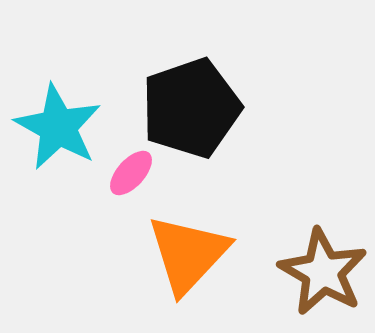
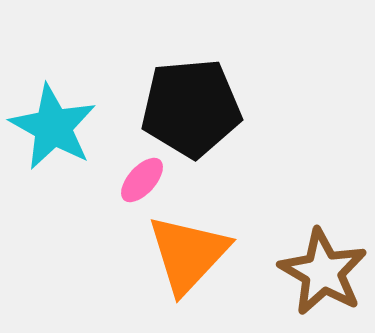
black pentagon: rotated 14 degrees clockwise
cyan star: moved 5 px left
pink ellipse: moved 11 px right, 7 px down
